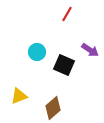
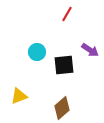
black square: rotated 30 degrees counterclockwise
brown diamond: moved 9 px right
